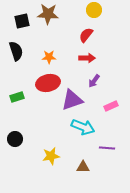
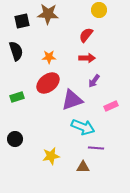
yellow circle: moved 5 px right
red ellipse: rotated 25 degrees counterclockwise
purple line: moved 11 px left
